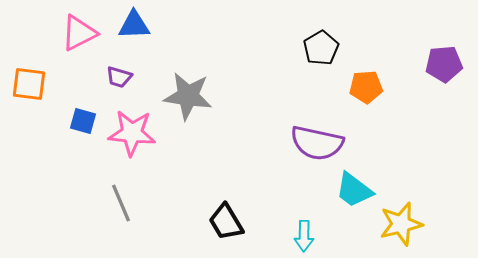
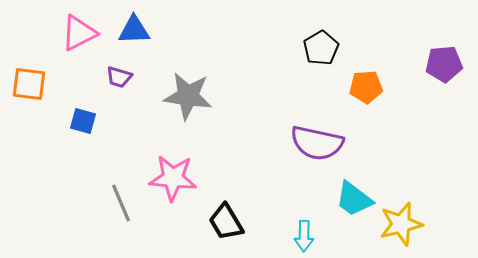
blue triangle: moved 5 px down
pink star: moved 41 px right, 45 px down
cyan trapezoid: moved 9 px down
